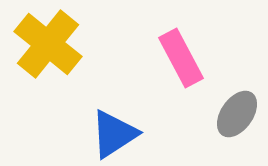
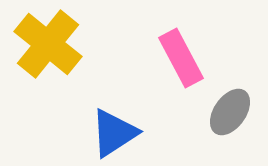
gray ellipse: moved 7 px left, 2 px up
blue triangle: moved 1 px up
